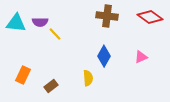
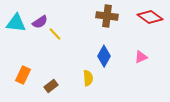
purple semicircle: rotated 35 degrees counterclockwise
